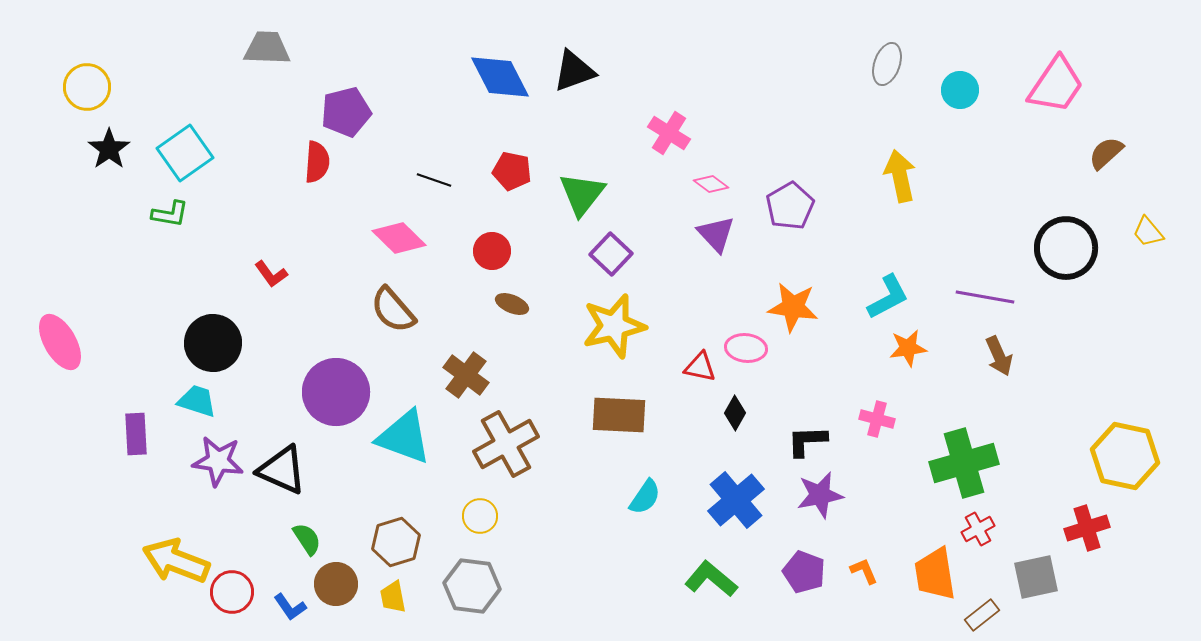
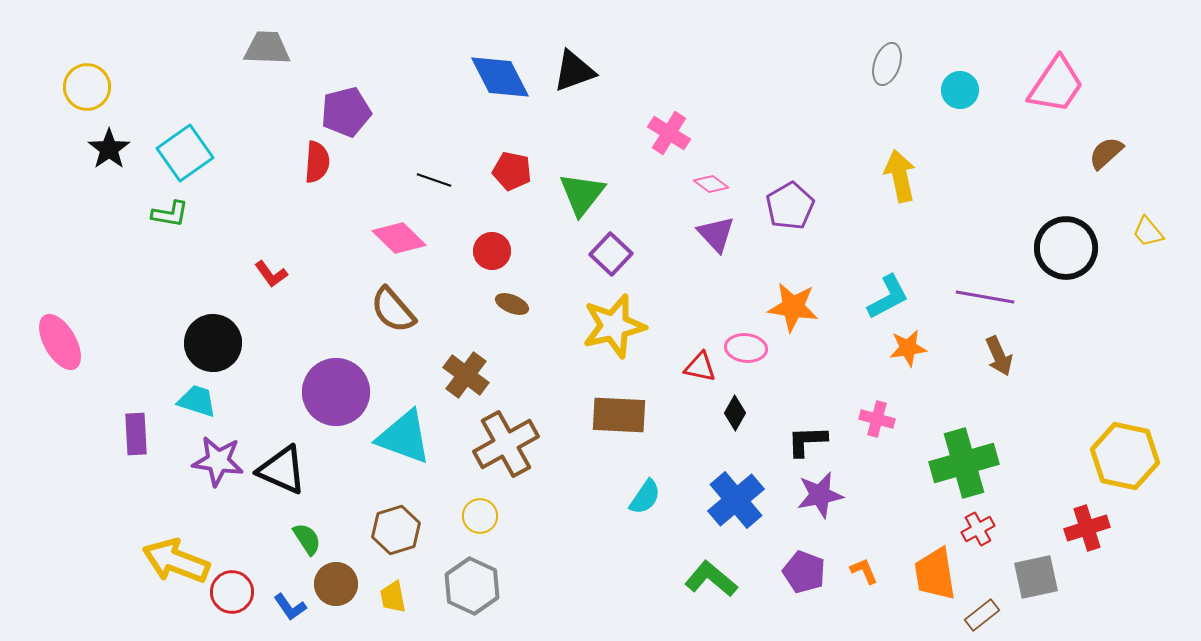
brown hexagon at (396, 542): moved 12 px up
gray hexagon at (472, 586): rotated 18 degrees clockwise
